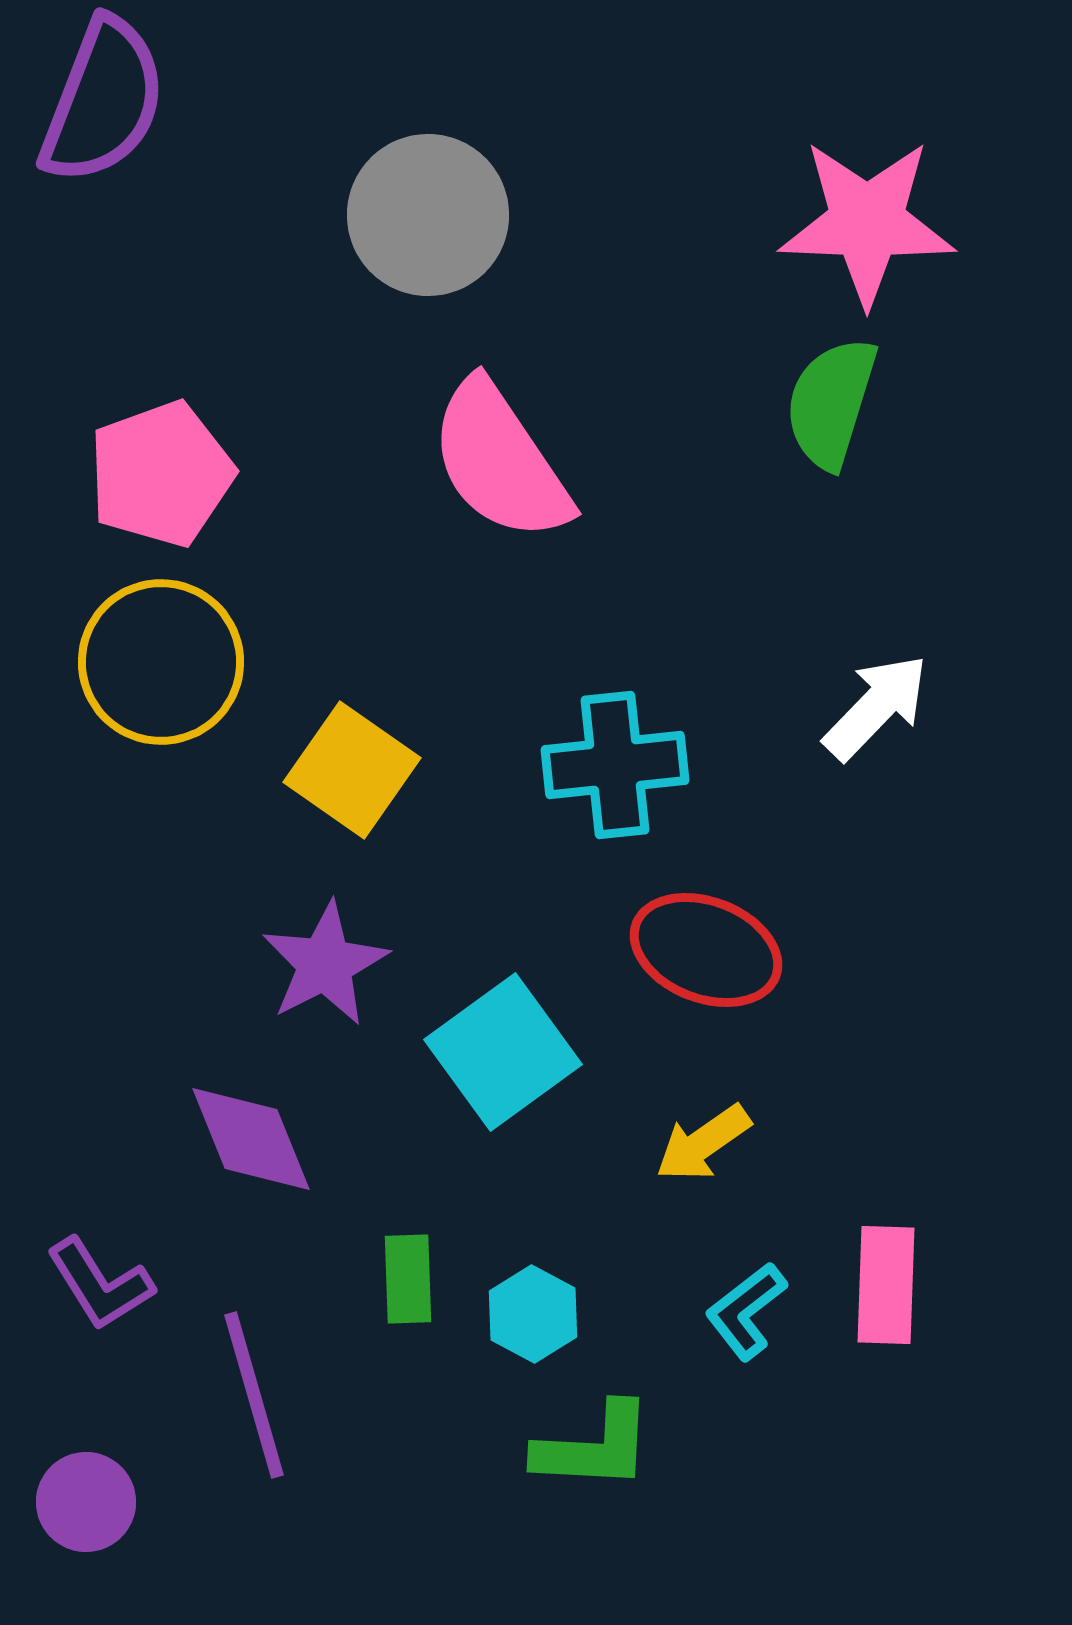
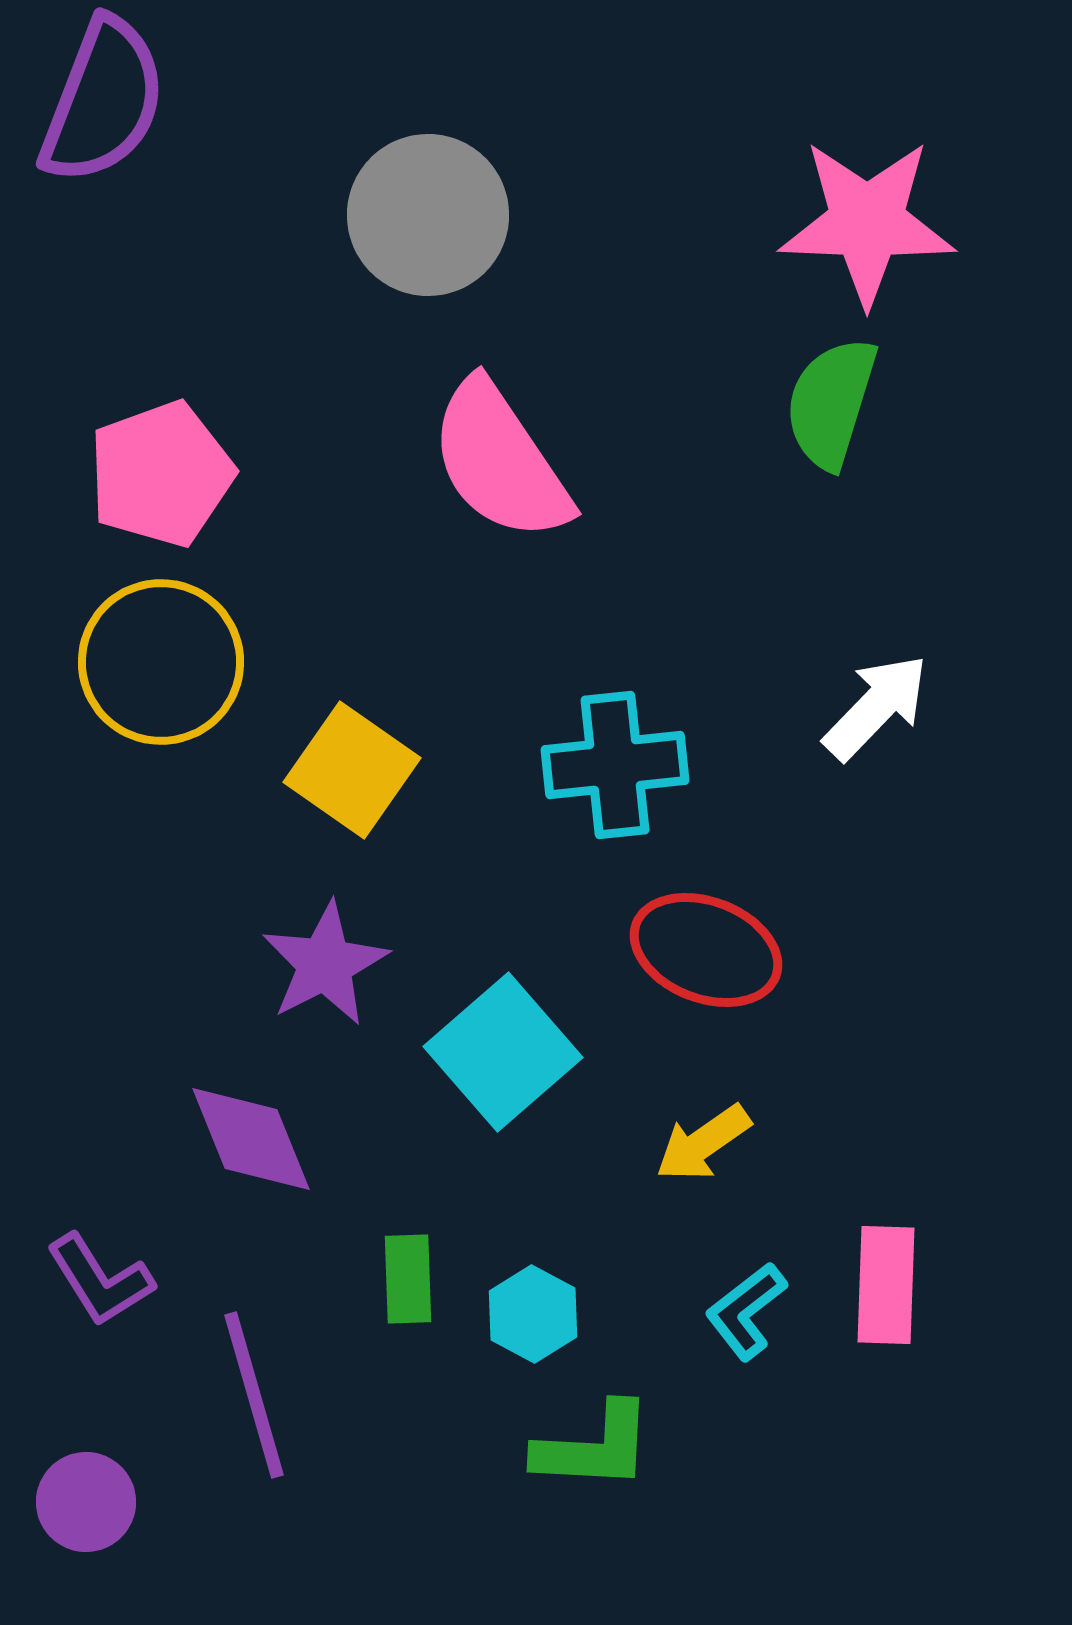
cyan square: rotated 5 degrees counterclockwise
purple L-shape: moved 4 px up
